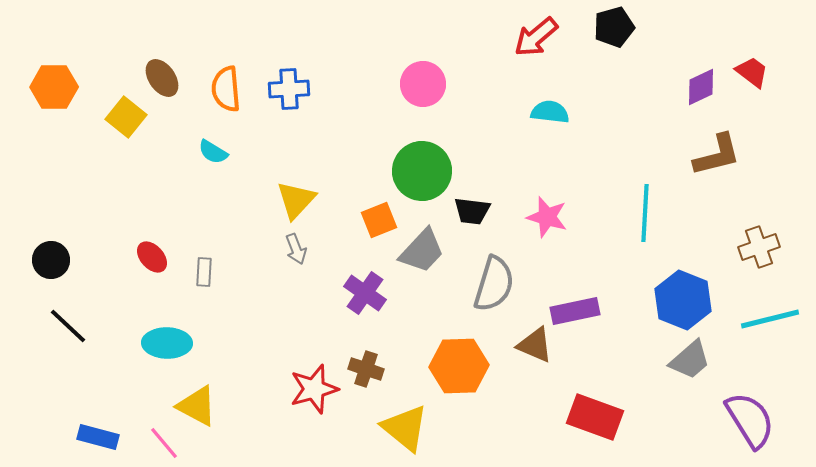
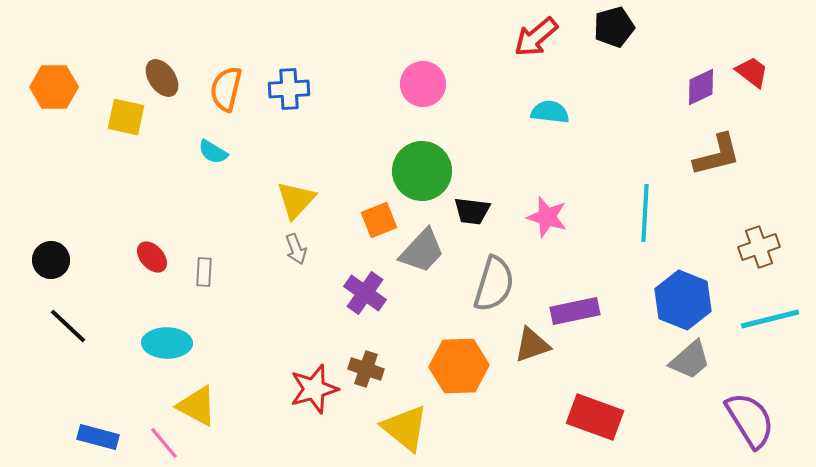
orange semicircle at (226, 89): rotated 18 degrees clockwise
yellow square at (126, 117): rotated 27 degrees counterclockwise
brown triangle at (535, 345): moved 3 px left; rotated 42 degrees counterclockwise
